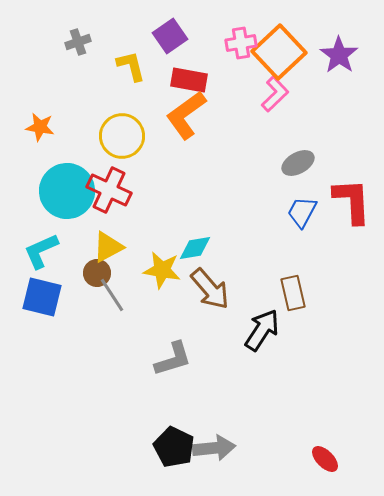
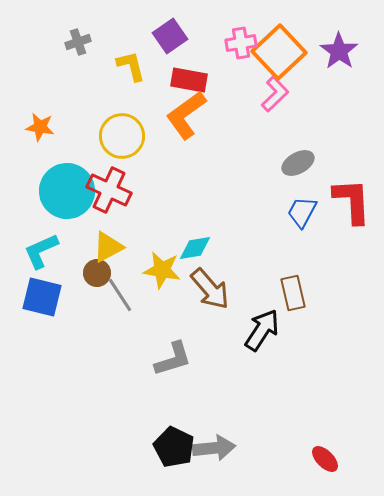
purple star: moved 4 px up
gray line: moved 8 px right
